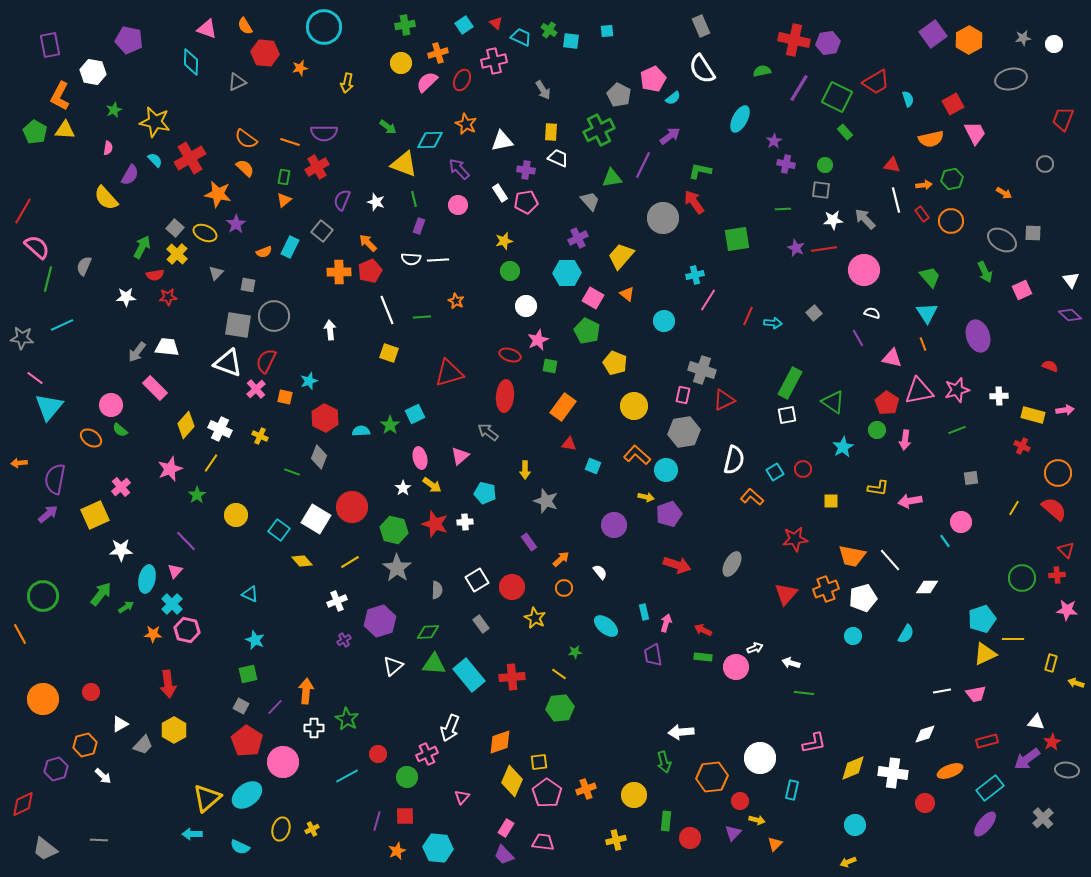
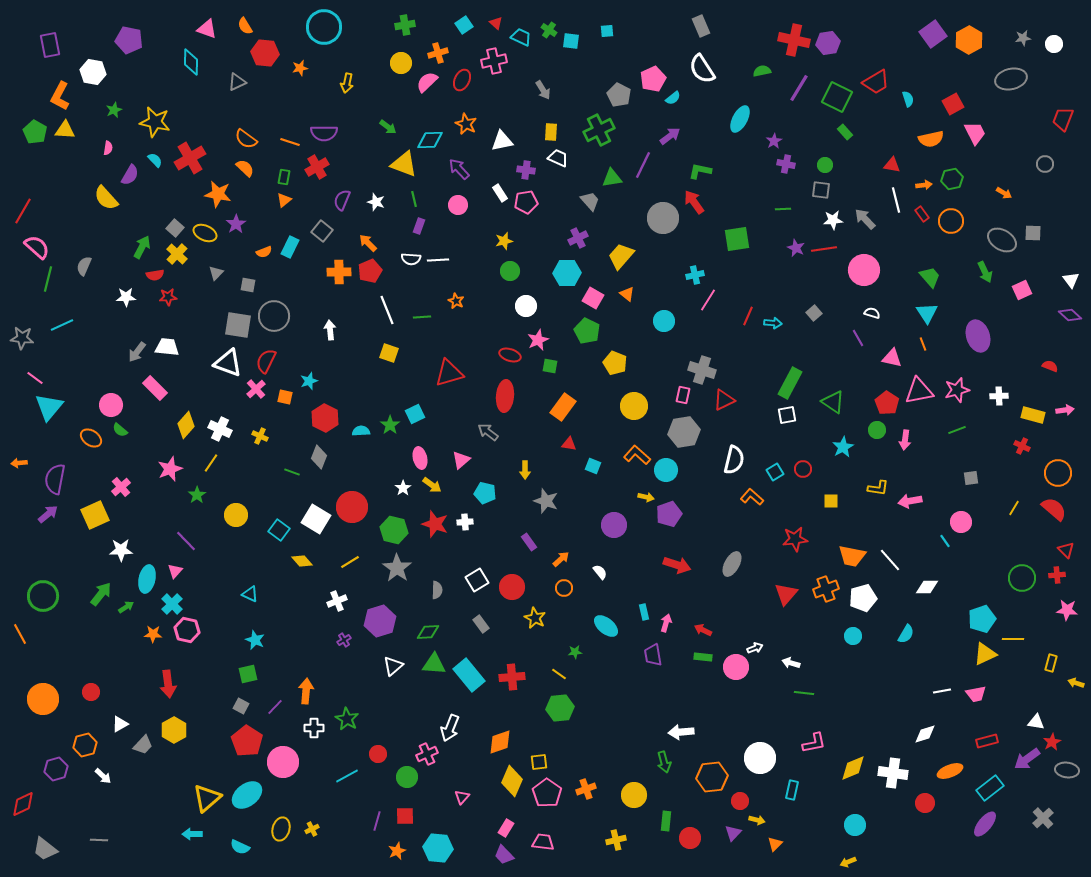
pink triangle at (460, 456): moved 1 px right, 4 px down
